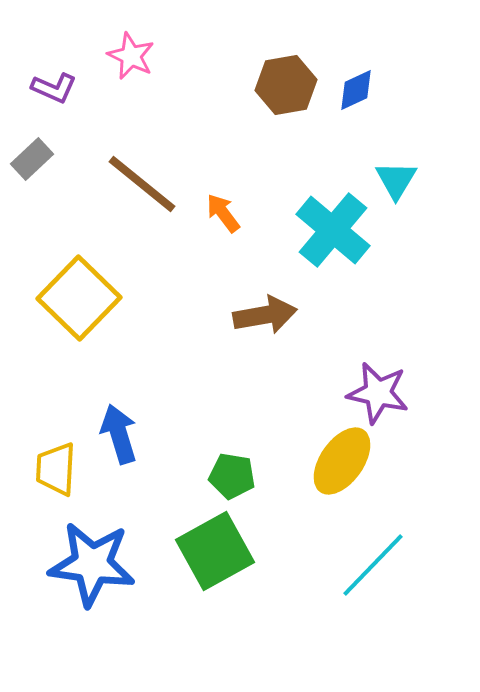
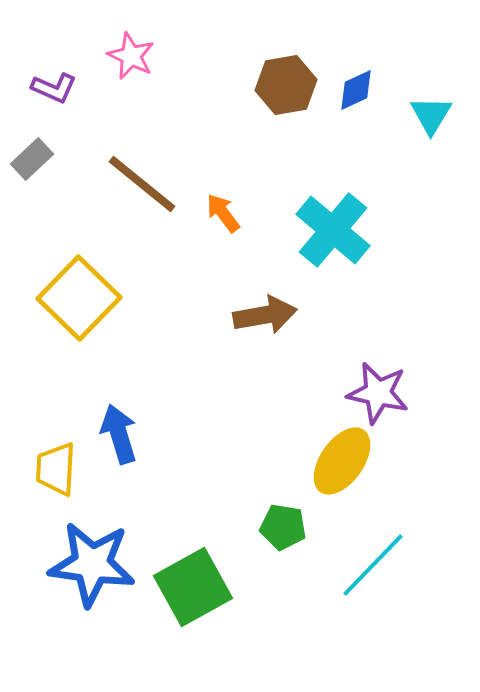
cyan triangle: moved 35 px right, 65 px up
green pentagon: moved 51 px right, 51 px down
green square: moved 22 px left, 36 px down
